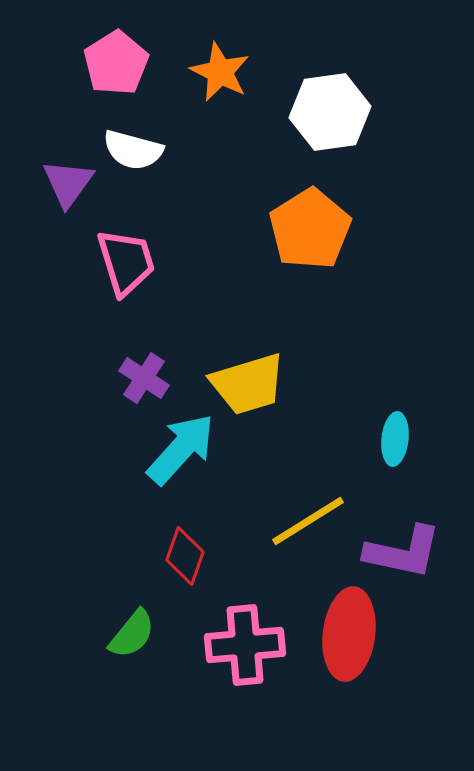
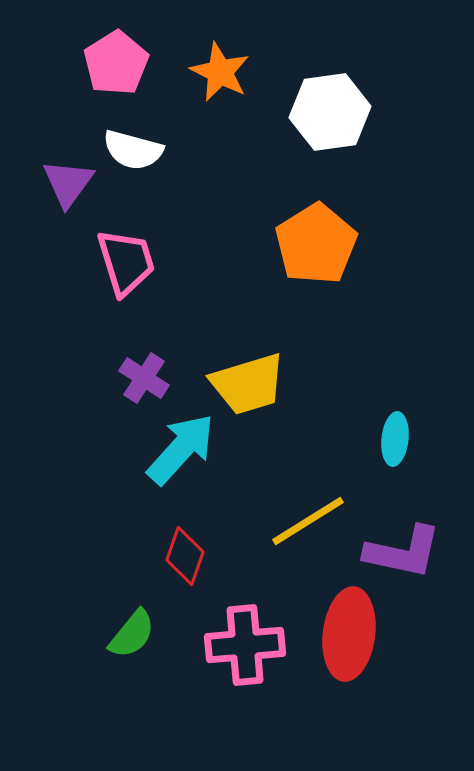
orange pentagon: moved 6 px right, 15 px down
